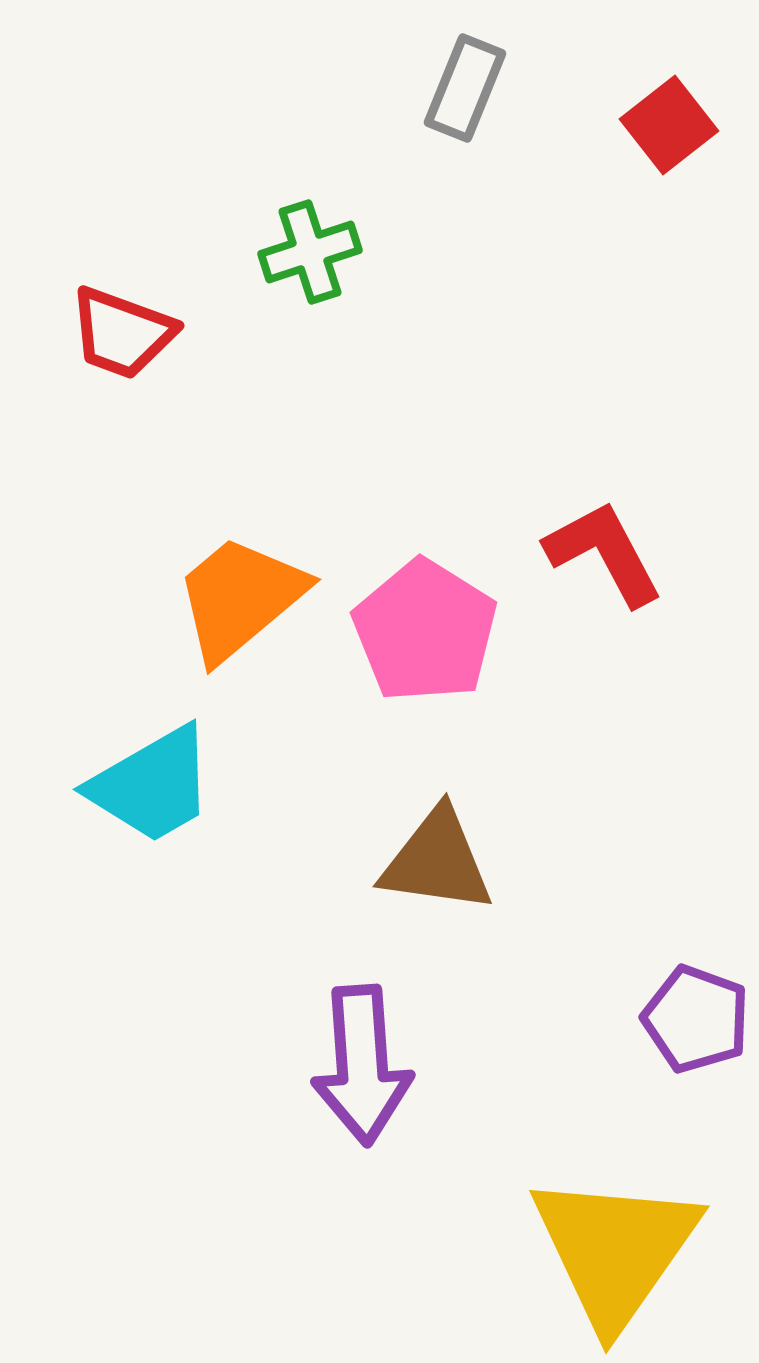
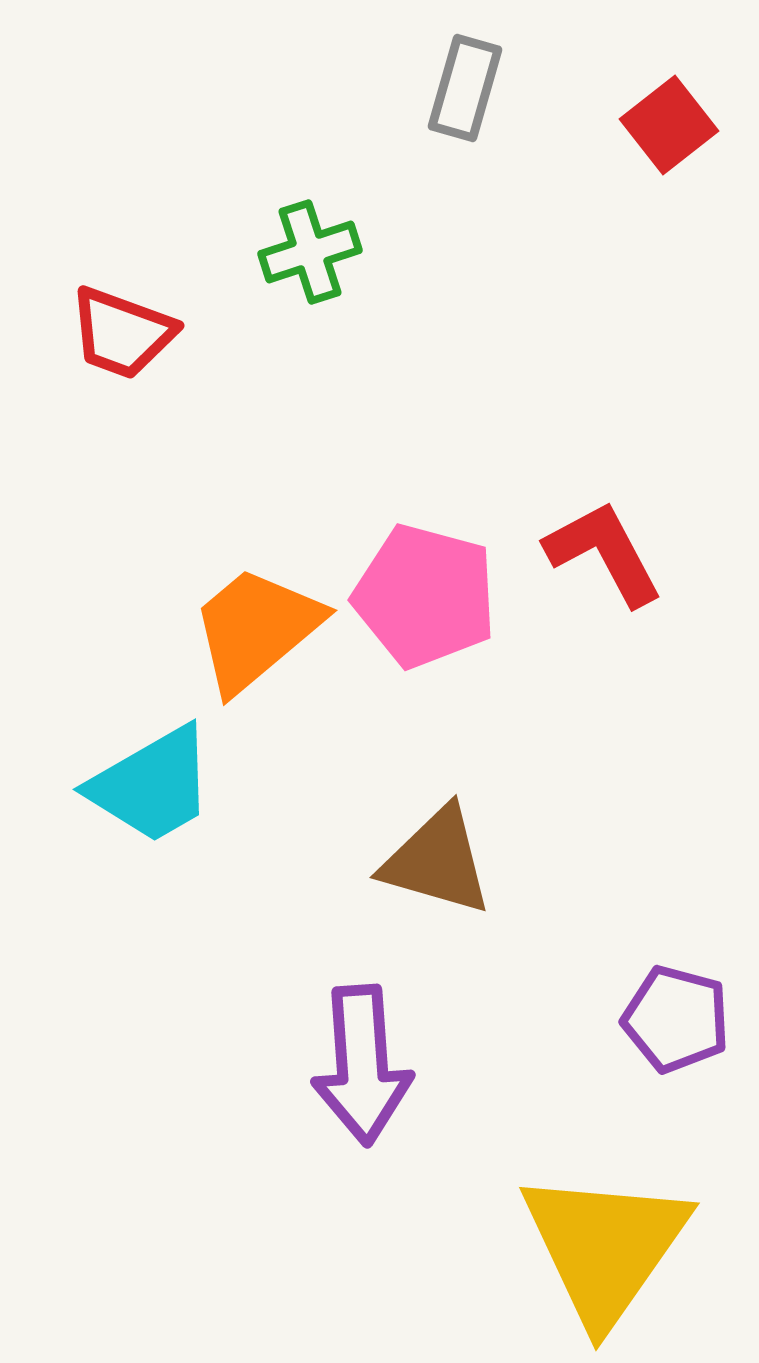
gray rectangle: rotated 6 degrees counterclockwise
orange trapezoid: moved 16 px right, 31 px down
pink pentagon: moved 35 px up; rotated 17 degrees counterclockwise
brown triangle: rotated 8 degrees clockwise
purple pentagon: moved 20 px left; rotated 5 degrees counterclockwise
yellow triangle: moved 10 px left, 3 px up
